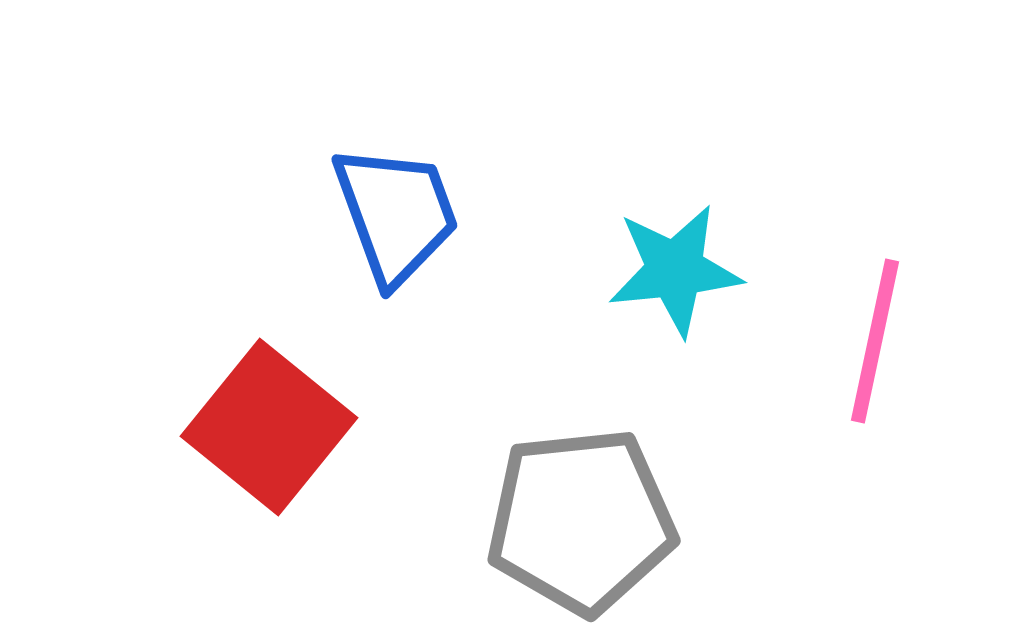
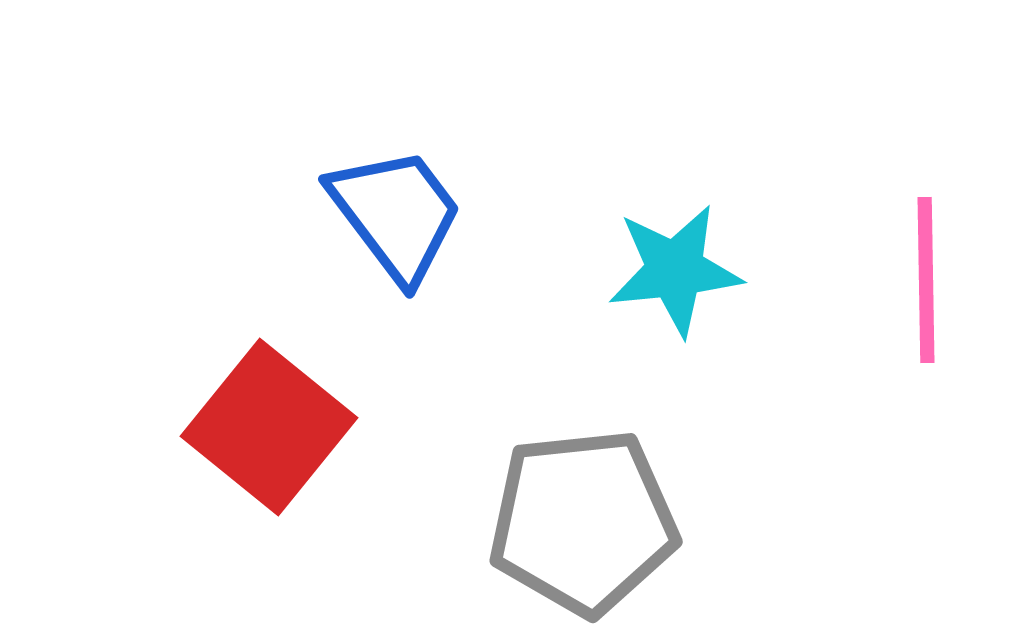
blue trapezoid: rotated 17 degrees counterclockwise
pink line: moved 51 px right, 61 px up; rotated 13 degrees counterclockwise
gray pentagon: moved 2 px right, 1 px down
